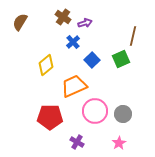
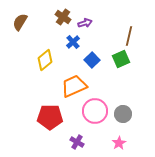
brown line: moved 4 px left
yellow diamond: moved 1 px left, 5 px up
